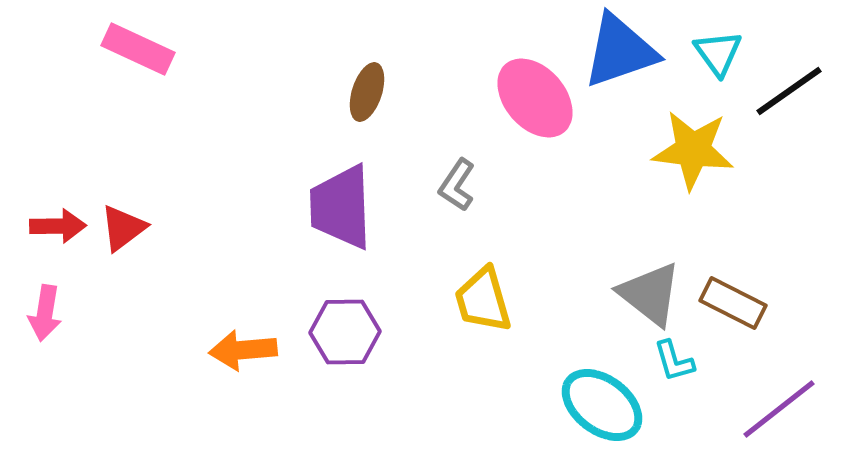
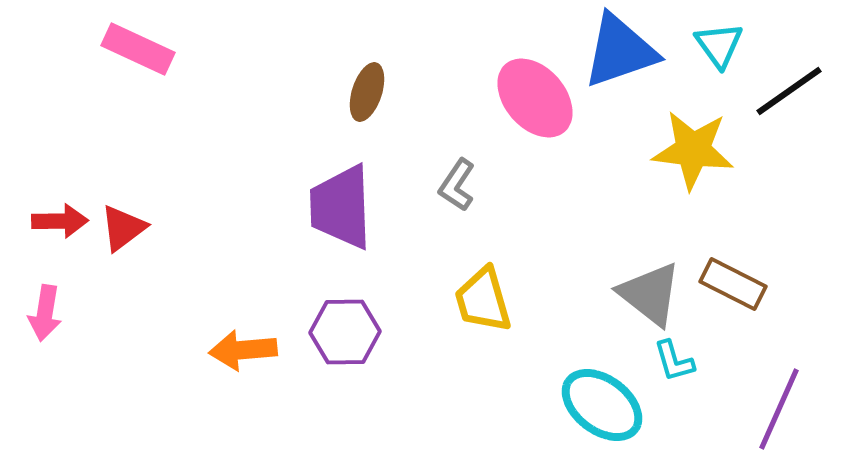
cyan triangle: moved 1 px right, 8 px up
red arrow: moved 2 px right, 5 px up
brown rectangle: moved 19 px up
purple line: rotated 28 degrees counterclockwise
